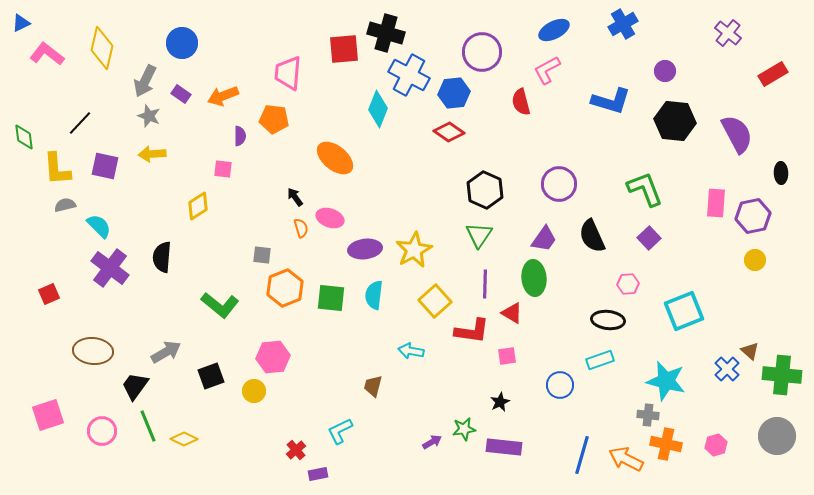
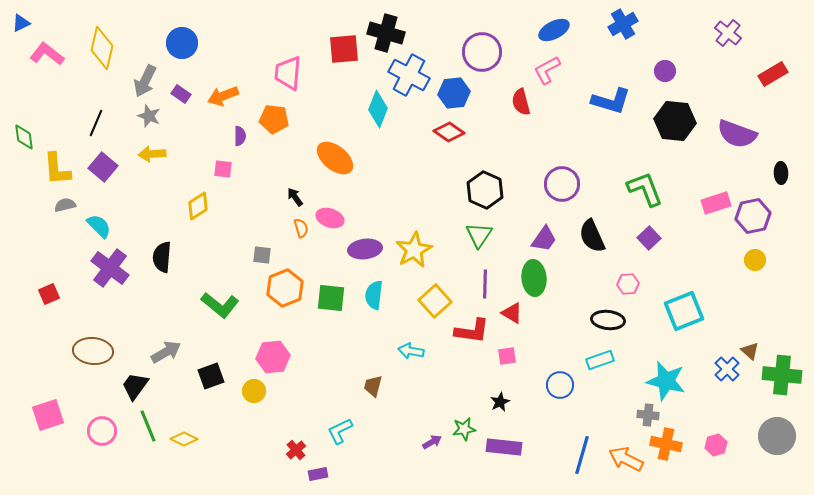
black line at (80, 123): moved 16 px right; rotated 20 degrees counterclockwise
purple semicircle at (737, 134): rotated 138 degrees clockwise
purple square at (105, 166): moved 2 px left, 1 px down; rotated 28 degrees clockwise
purple circle at (559, 184): moved 3 px right
pink rectangle at (716, 203): rotated 68 degrees clockwise
